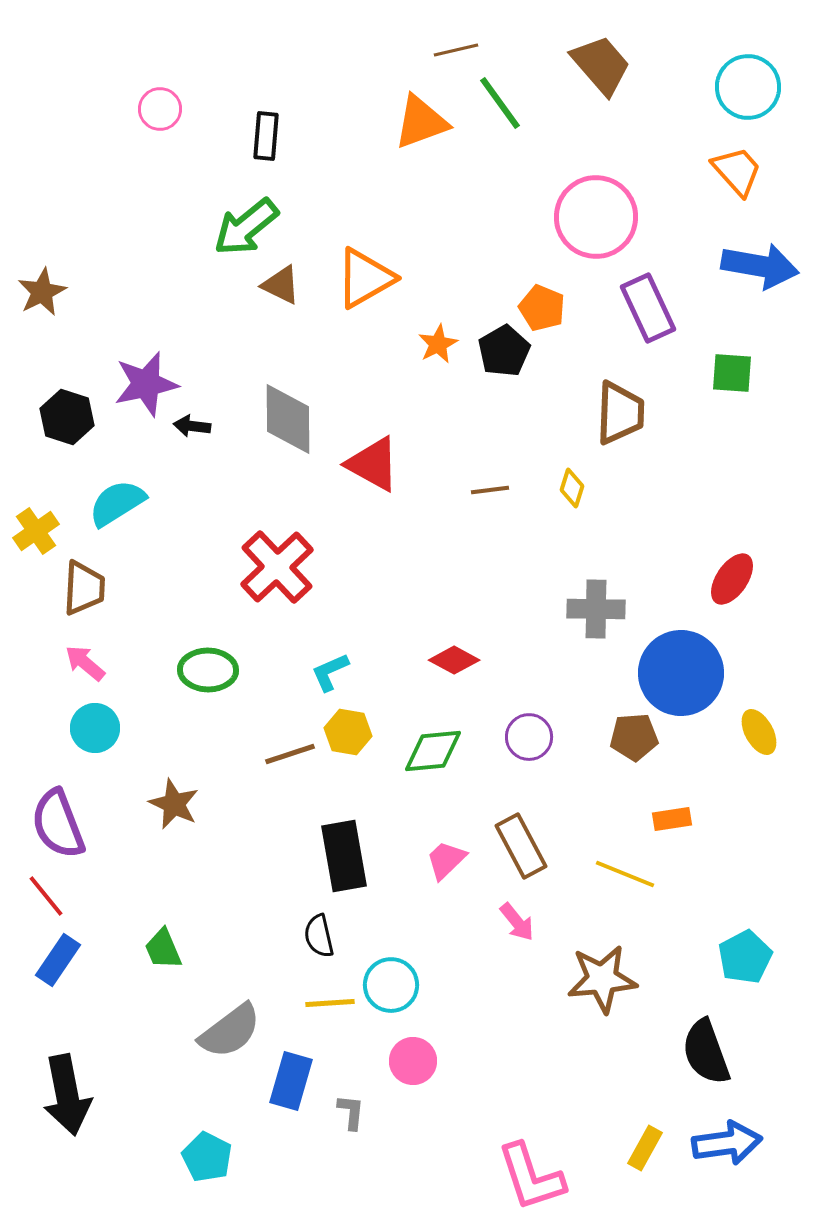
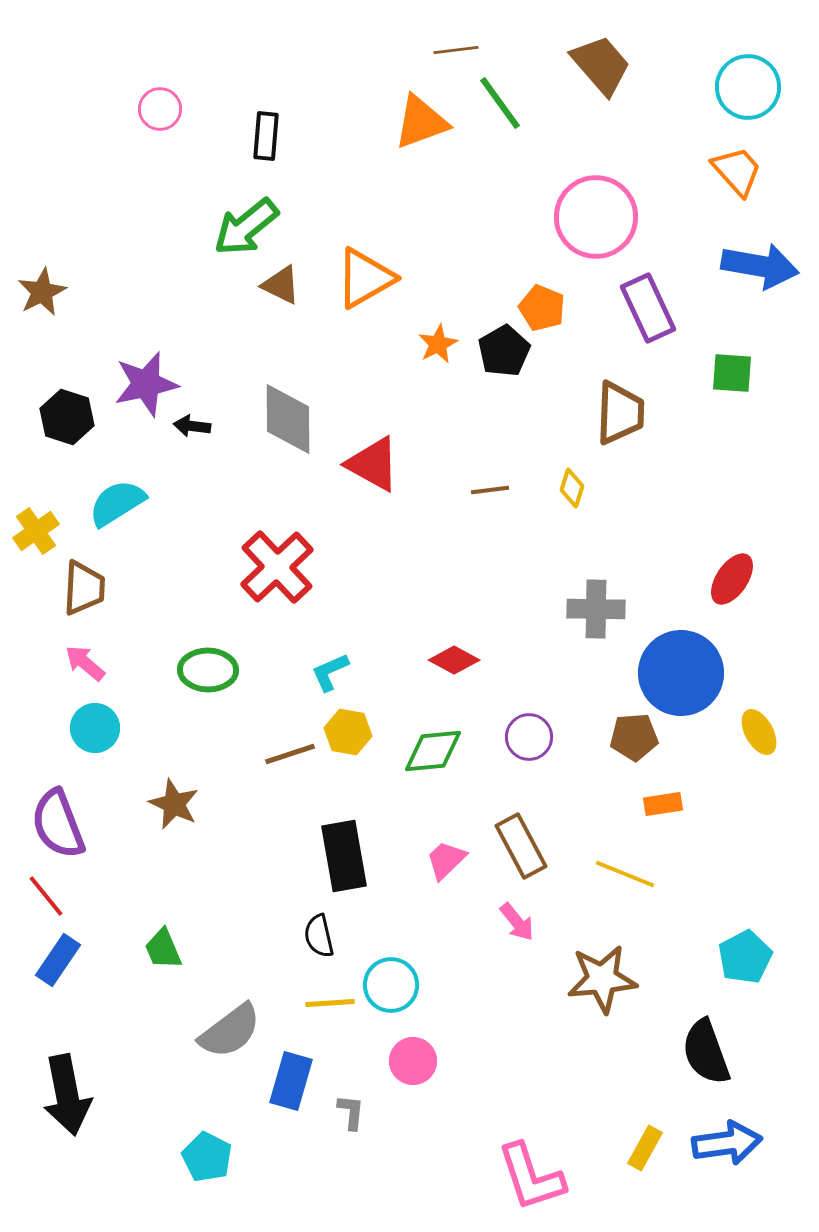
brown line at (456, 50): rotated 6 degrees clockwise
orange rectangle at (672, 819): moved 9 px left, 15 px up
